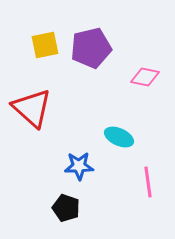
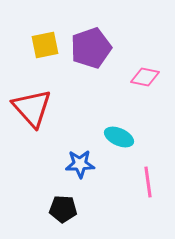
purple pentagon: rotated 6 degrees counterclockwise
red triangle: rotated 6 degrees clockwise
blue star: moved 1 px right, 2 px up
black pentagon: moved 3 px left, 1 px down; rotated 16 degrees counterclockwise
